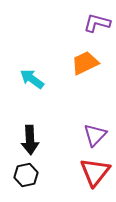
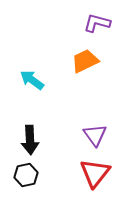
orange trapezoid: moved 2 px up
cyan arrow: moved 1 px down
purple triangle: rotated 20 degrees counterclockwise
red triangle: moved 1 px down
